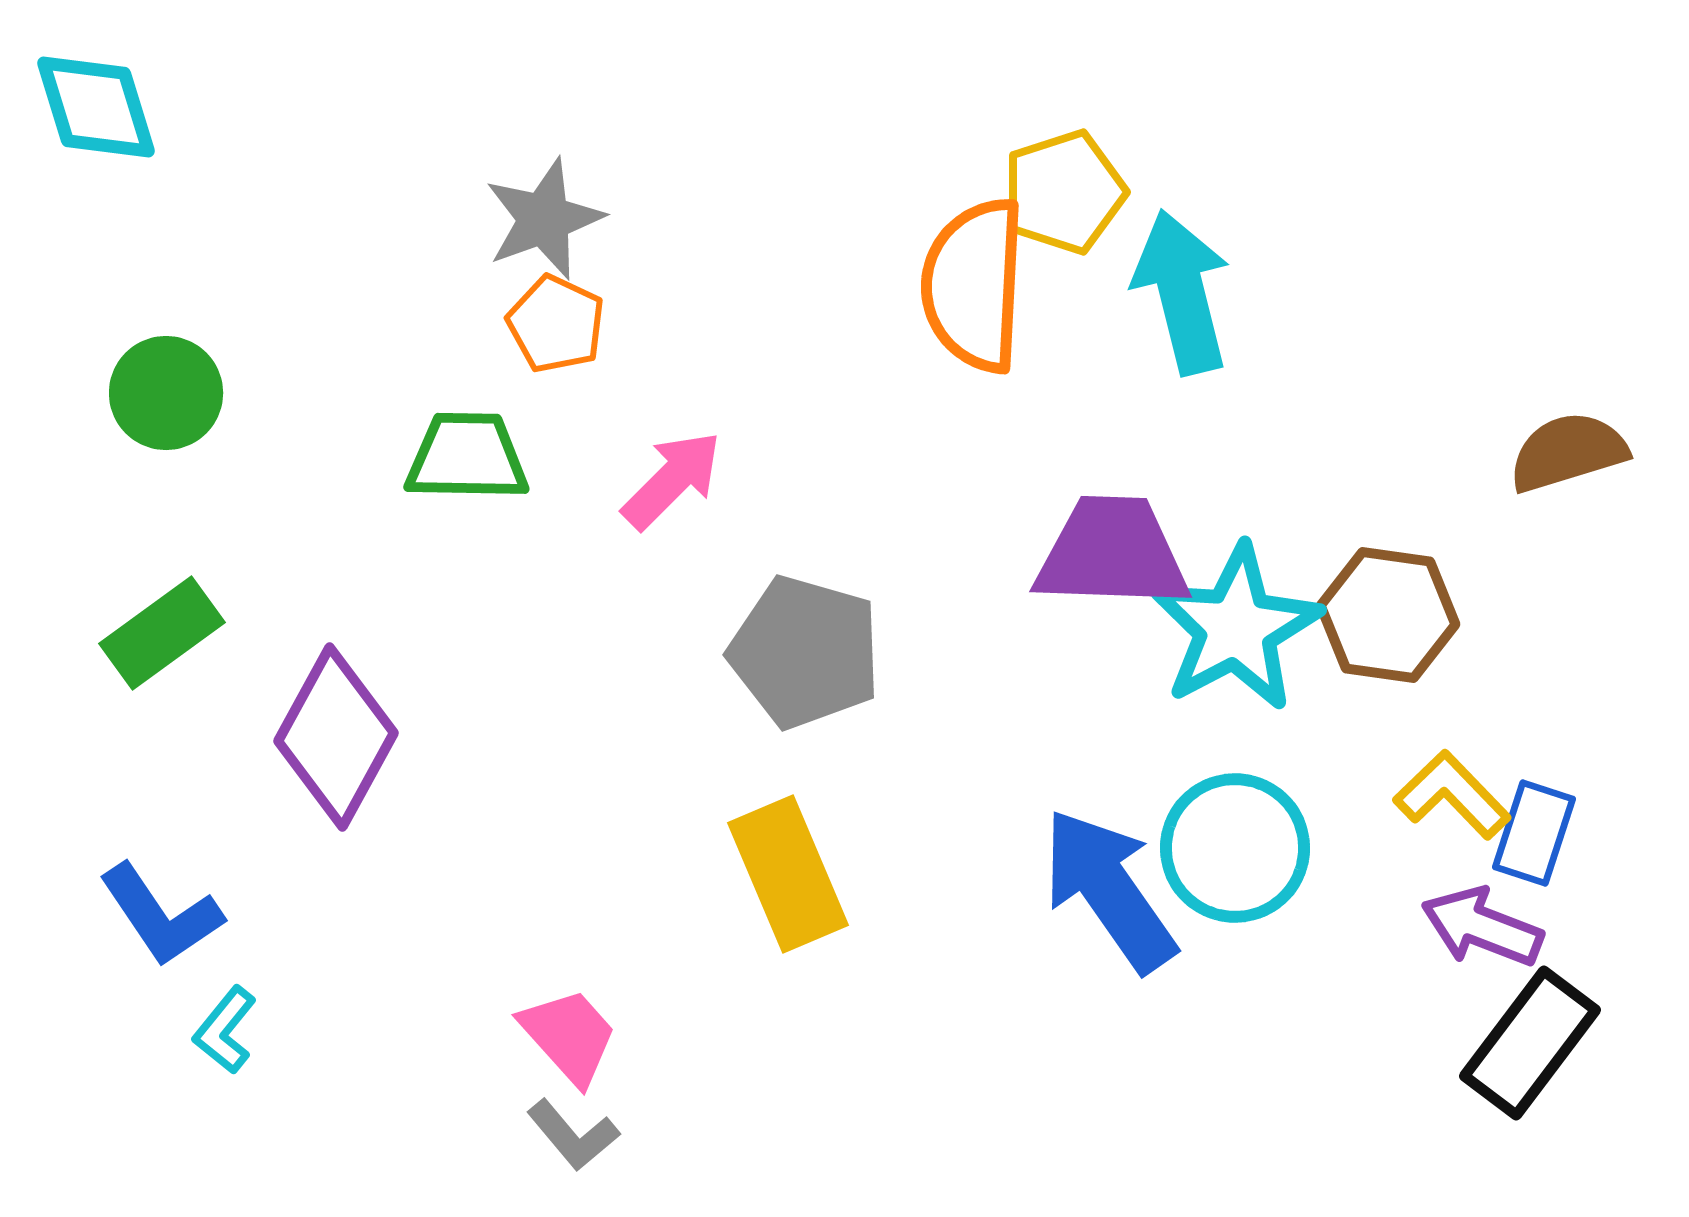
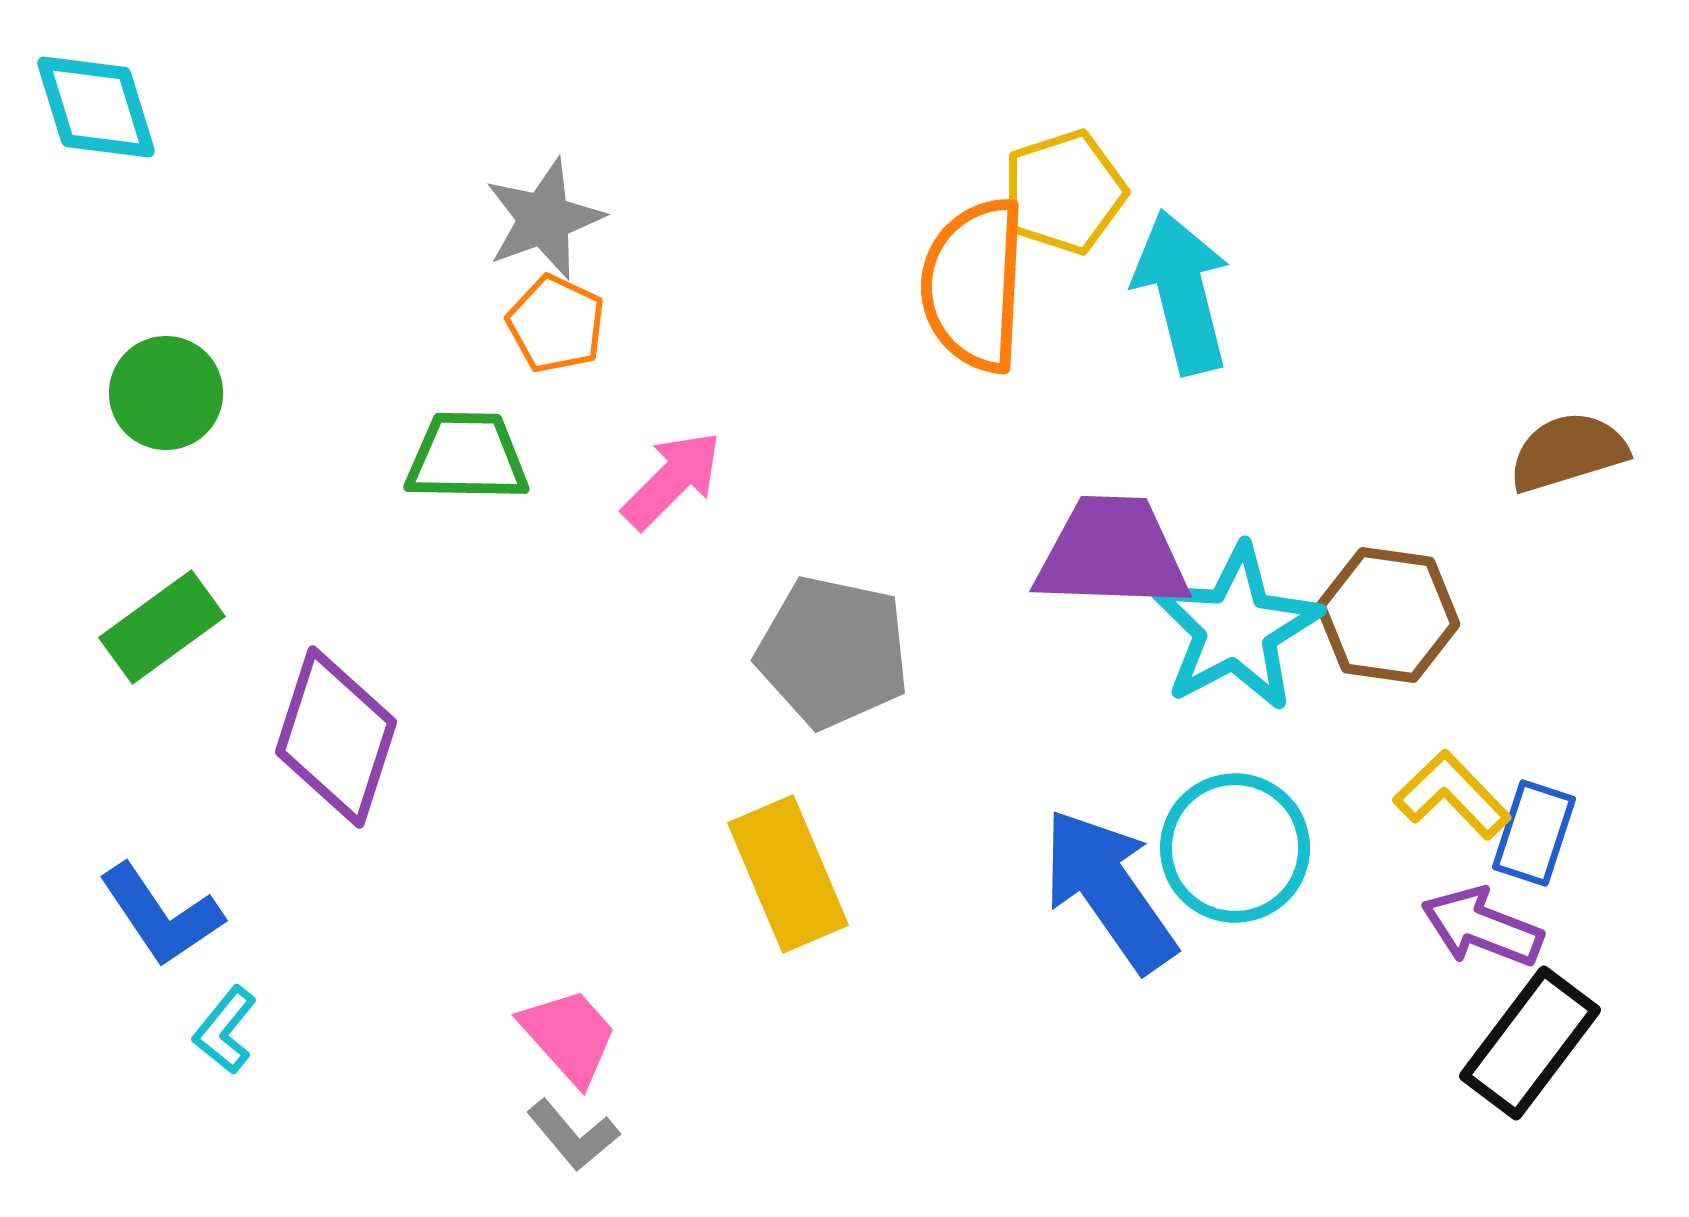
green rectangle: moved 6 px up
gray pentagon: moved 28 px right; rotated 4 degrees counterclockwise
purple diamond: rotated 11 degrees counterclockwise
